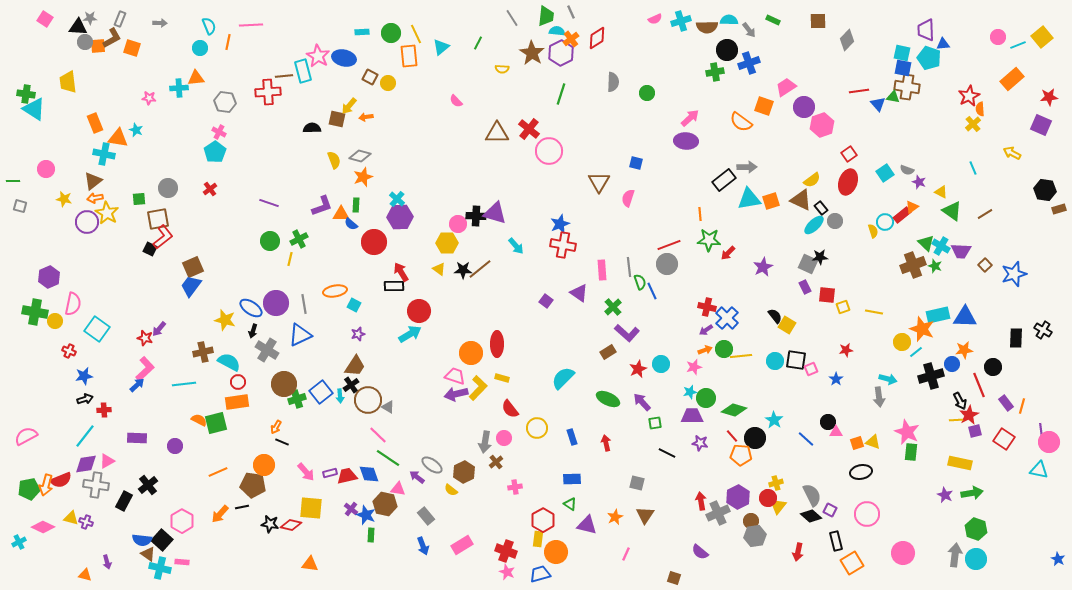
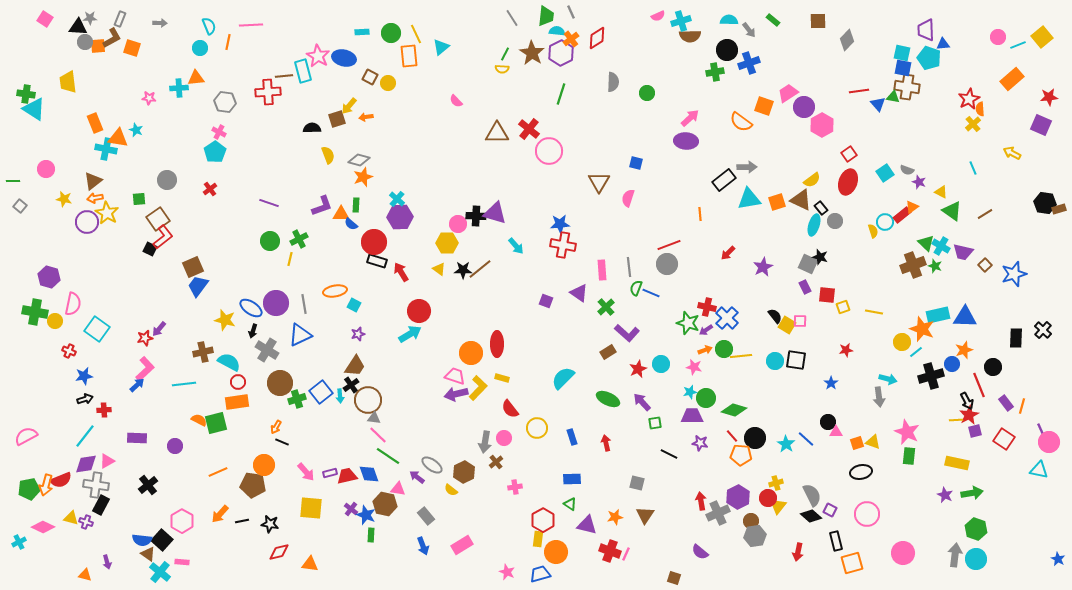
pink semicircle at (655, 19): moved 3 px right, 3 px up
green rectangle at (773, 20): rotated 16 degrees clockwise
brown semicircle at (707, 27): moved 17 px left, 9 px down
green line at (478, 43): moved 27 px right, 11 px down
pink trapezoid at (786, 87): moved 2 px right, 6 px down
red star at (969, 96): moved 3 px down
brown square at (337, 119): rotated 30 degrees counterclockwise
pink hexagon at (822, 125): rotated 10 degrees counterclockwise
cyan cross at (104, 154): moved 2 px right, 5 px up
gray diamond at (360, 156): moved 1 px left, 4 px down
yellow semicircle at (334, 160): moved 6 px left, 5 px up
gray circle at (168, 188): moved 1 px left, 8 px up
black hexagon at (1045, 190): moved 13 px down
orange square at (771, 201): moved 6 px right, 1 px down
gray square at (20, 206): rotated 24 degrees clockwise
brown square at (158, 219): rotated 25 degrees counterclockwise
blue star at (560, 224): rotated 18 degrees clockwise
cyan ellipse at (814, 225): rotated 30 degrees counterclockwise
green star at (709, 240): moved 21 px left, 83 px down; rotated 15 degrees clockwise
purple trapezoid at (961, 251): moved 2 px right, 1 px down; rotated 10 degrees clockwise
black star at (820, 257): rotated 21 degrees clockwise
purple hexagon at (49, 277): rotated 20 degrees counterclockwise
green semicircle at (640, 282): moved 4 px left, 6 px down; rotated 140 degrees counterclockwise
blue trapezoid at (191, 286): moved 7 px right
black rectangle at (394, 286): moved 17 px left, 25 px up; rotated 18 degrees clockwise
blue line at (652, 291): moved 1 px left, 2 px down; rotated 42 degrees counterclockwise
purple square at (546, 301): rotated 16 degrees counterclockwise
green cross at (613, 307): moved 7 px left
black cross at (1043, 330): rotated 12 degrees clockwise
red star at (145, 338): rotated 28 degrees counterclockwise
orange star at (964, 350): rotated 12 degrees counterclockwise
pink star at (694, 367): rotated 28 degrees clockwise
pink square at (811, 369): moved 11 px left, 48 px up; rotated 24 degrees clockwise
blue star at (836, 379): moved 5 px left, 4 px down
brown circle at (284, 384): moved 4 px left, 1 px up
black arrow at (960, 401): moved 7 px right
gray triangle at (388, 407): moved 14 px left, 11 px down; rotated 24 degrees counterclockwise
cyan star at (774, 420): moved 12 px right, 24 px down
purple line at (1041, 430): rotated 16 degrees counterclockwise
green rectangle at (911, 452): moved 2 px left, 4 px down
black line at (667, 453): moved 2 px right, 1 px down
green line at (388, 458): moved 2 px up
yellow rectangle at (960, 463): moved 3 px left
black rectangle at (124, 501): moved 23 px left, 4 px down
black line at (242, 507): moved 14 px down
orange star at (615, 517): rotated 14 degrees clockwise
red diamond at (291, 525): moved 12 px left, 27 px down; rotated 25 degrees counterclockwise
red cross at (506, 551): moved 104 px right
orange square at (852, 563): rotated 15 degrees clockwise
cyan cross at (160, 568): moved 4 px down; rotated 25 degrees clockwise
